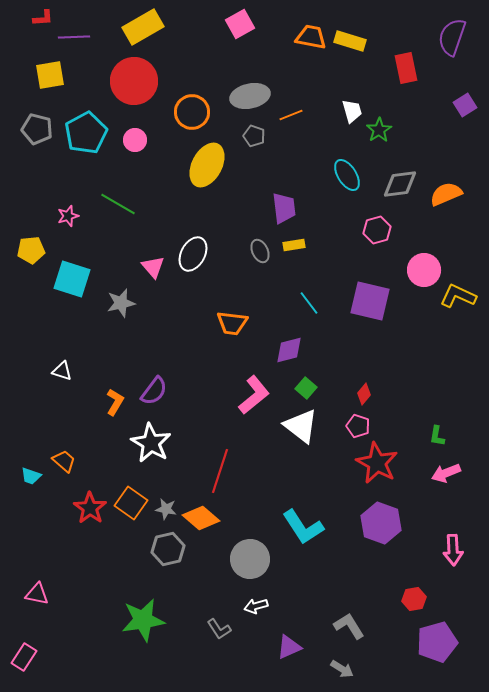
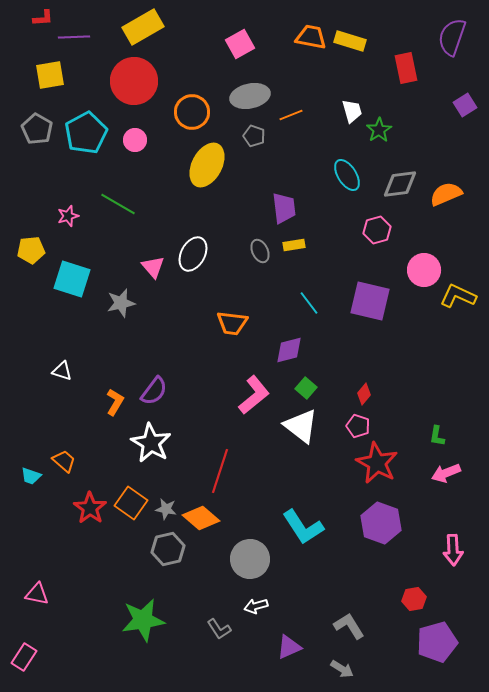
pink square at (240, 24): moved 20 px down
gray pentagon at (37, 129): rotated 16 degrees clockwise
